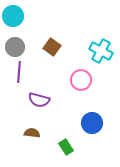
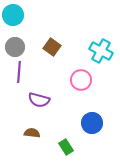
cyan circle: moved 1 px up
